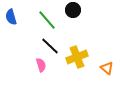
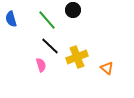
blue semicircle: moved 2 px down
